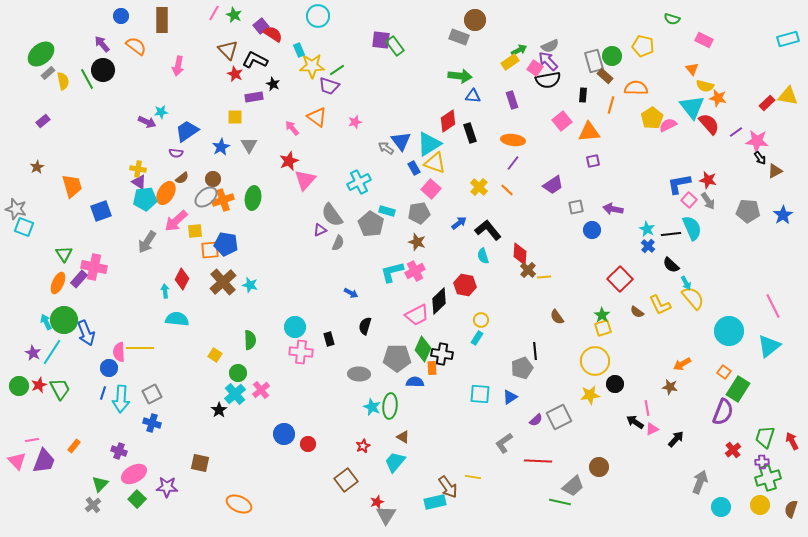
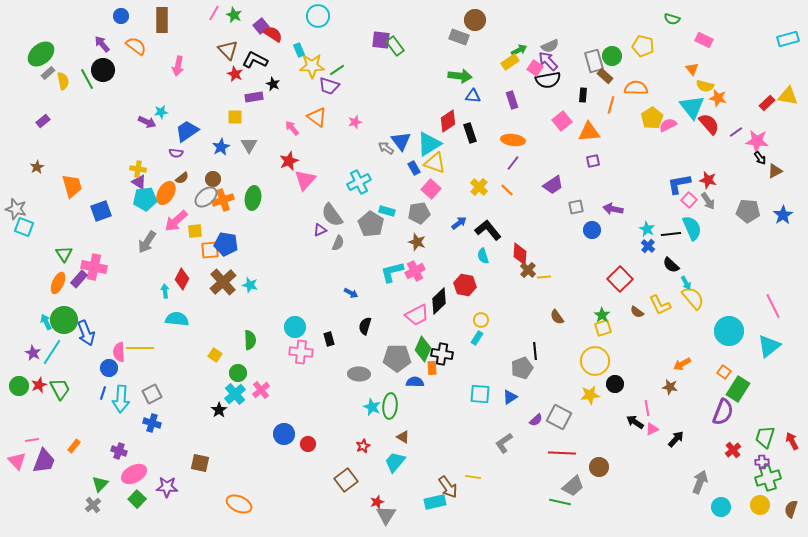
gray square at (559, 417): rotated 35 degrees counterclockwise
red line at (538, 461): moved 24 px right, 8 px up
